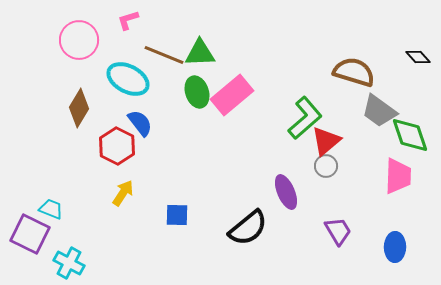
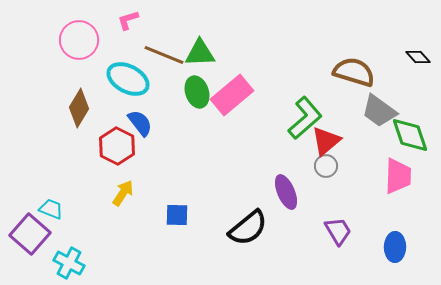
purple square: rotated 15 degrees clockwise
